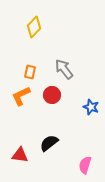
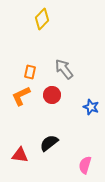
yellow diamond: moved 8 px right, 8 px up
